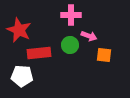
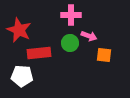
green circle: moved 2 px up
